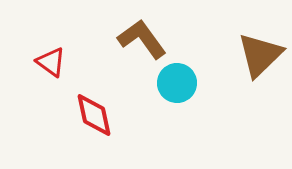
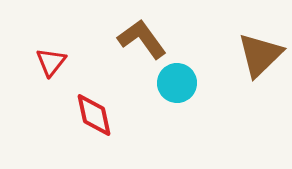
red triangle: rotated 32 degrees clockwise
